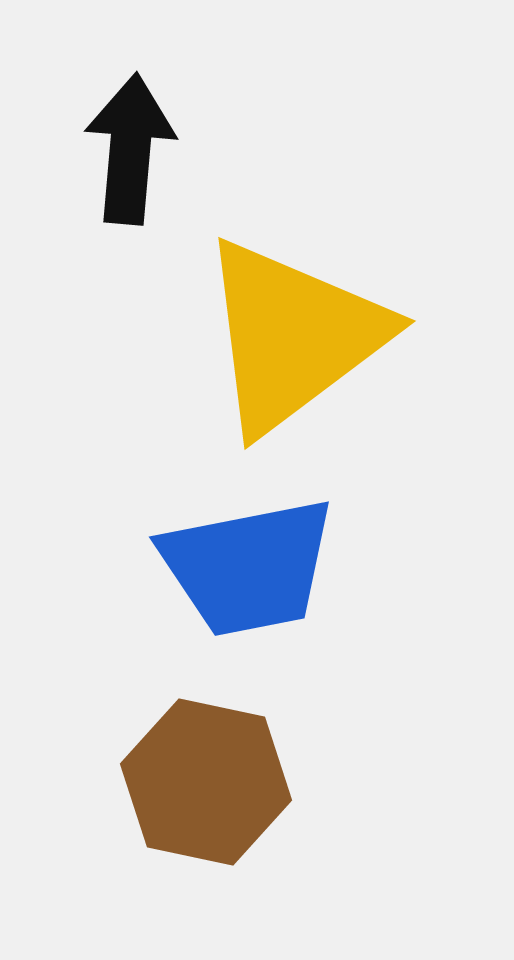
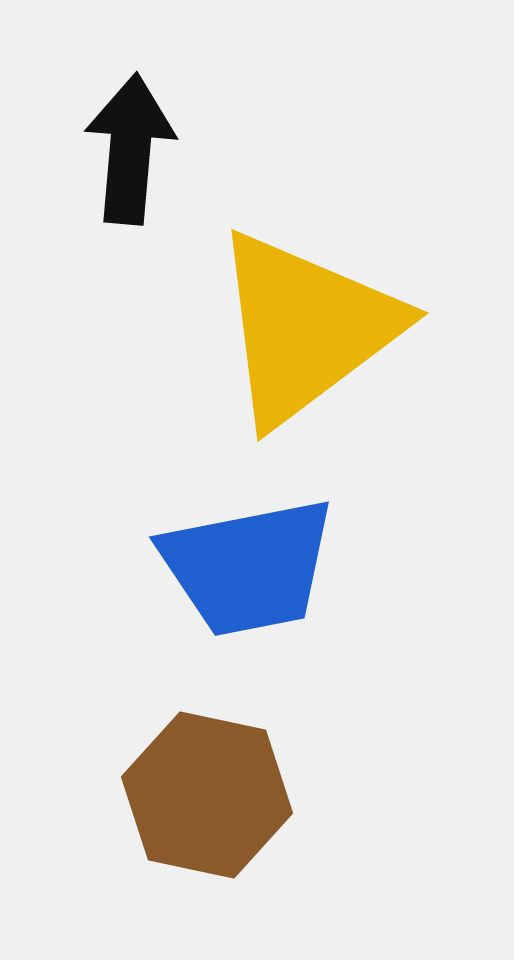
yellow triangle: moved 13 px right, 8 px up
brown hexagon: moved 1 px right, 13 px down
